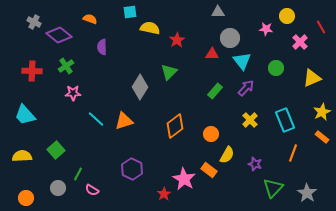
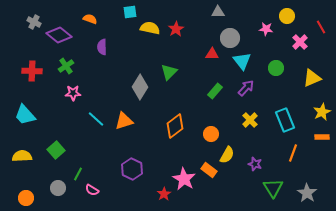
red star at (177, 40): moved 1 px left, 11 px up
orange rectangle at (322, 137): rotated 40 degrees counterclockwise
green triangle at (273, 188): rotated 15 degrees counterclockwise
